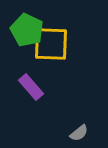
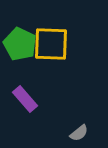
green pentagon: moved 7 px left, 14 px down
purple rectangle: moved 6 px left, 12 px down
